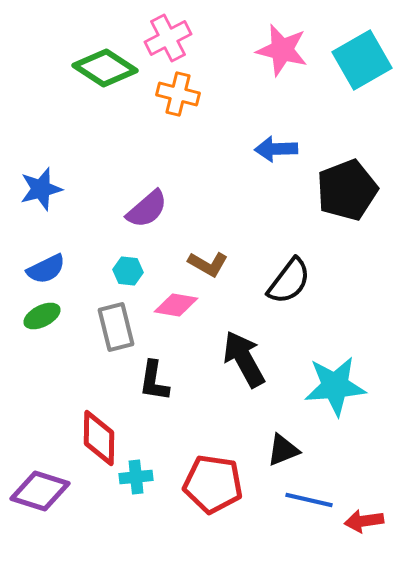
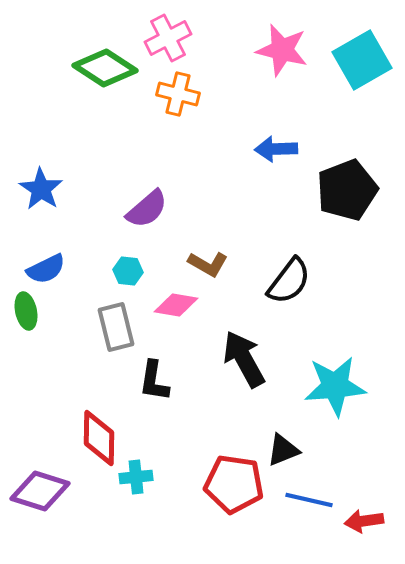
blue star: rotated 24 degrees counterclockwise
green ellipse: moved 16 px left, 5 px up; rotated 75 degrees counterclockwise
red pentagon: moved 21 px right
